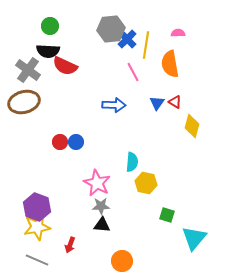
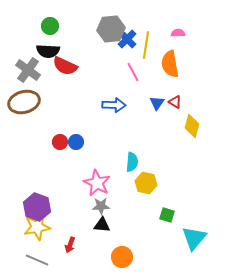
orange circle: moved 4 px up
